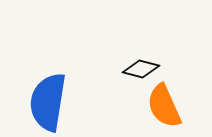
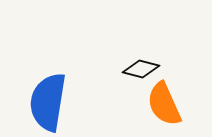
orange semicircle: moved 2 px up
